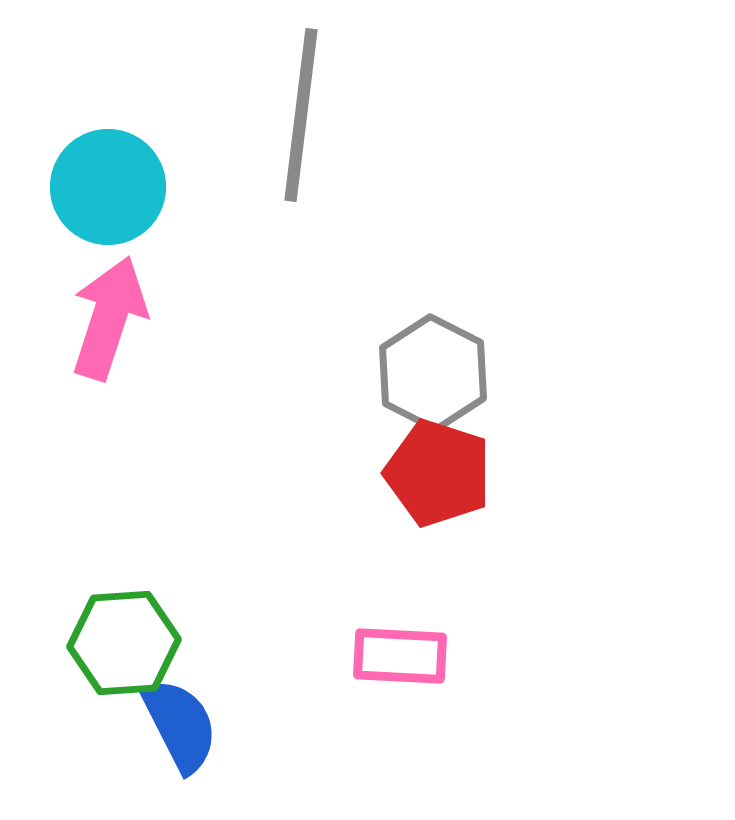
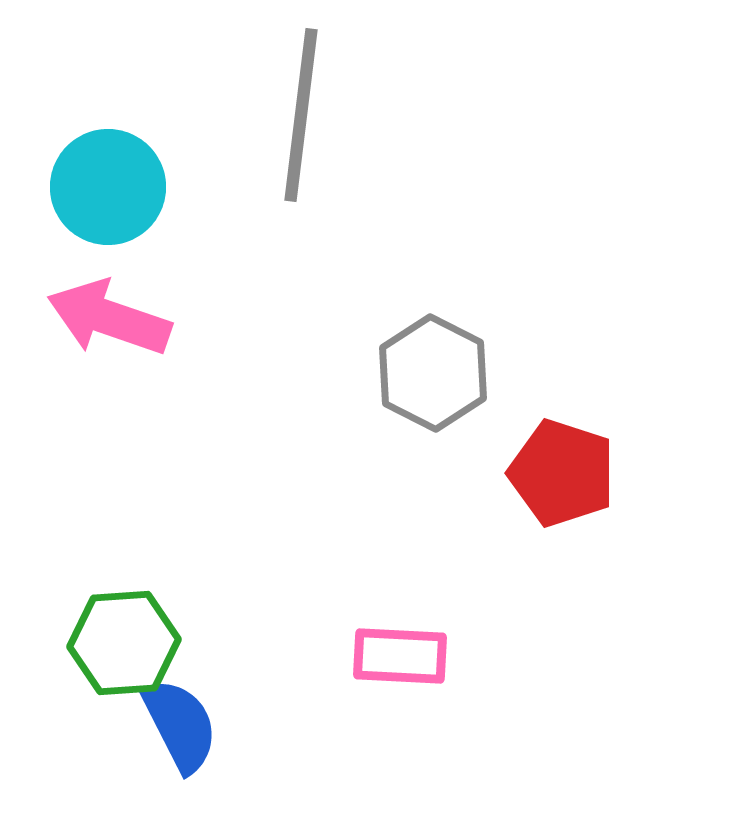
pink arrow: rotated 89 degrees counterclockwise
red pentagon: moved 124 px right
